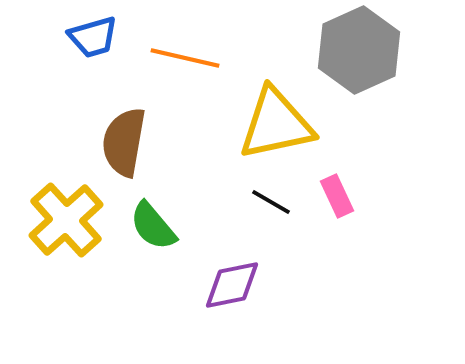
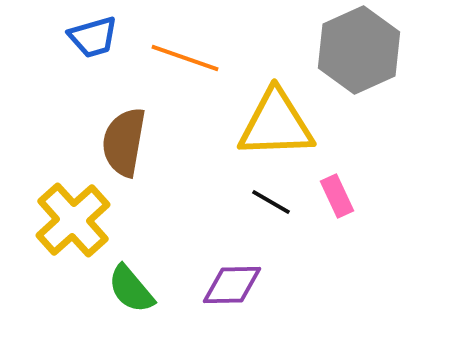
orange line: rotated 6 degrees clockwise
yellow triangle: rotated 10 degrees clockwise
yellow cross: moved 7 px right
green semicircle: moved 22 px left, 63 px down
purple diamond: rotated 10 degrees clockwise
